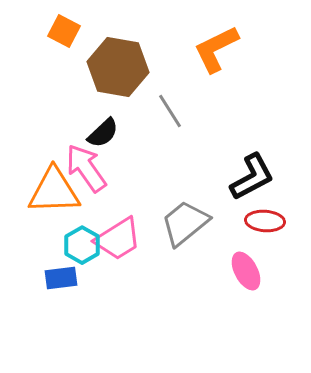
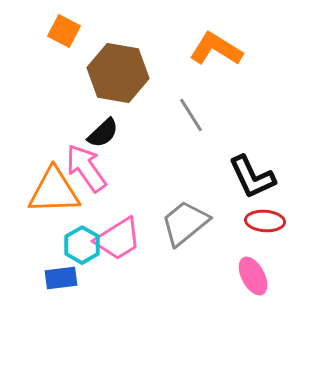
orange L-shape: rotated 58 degrees clockwise
brown hexagon: moved 6 px down
gray line: moved 21 px right, 4 px down
black L-shape: rotated 93 degrees clockwise
pink ellipse: moved 7 px right, 5 px down
